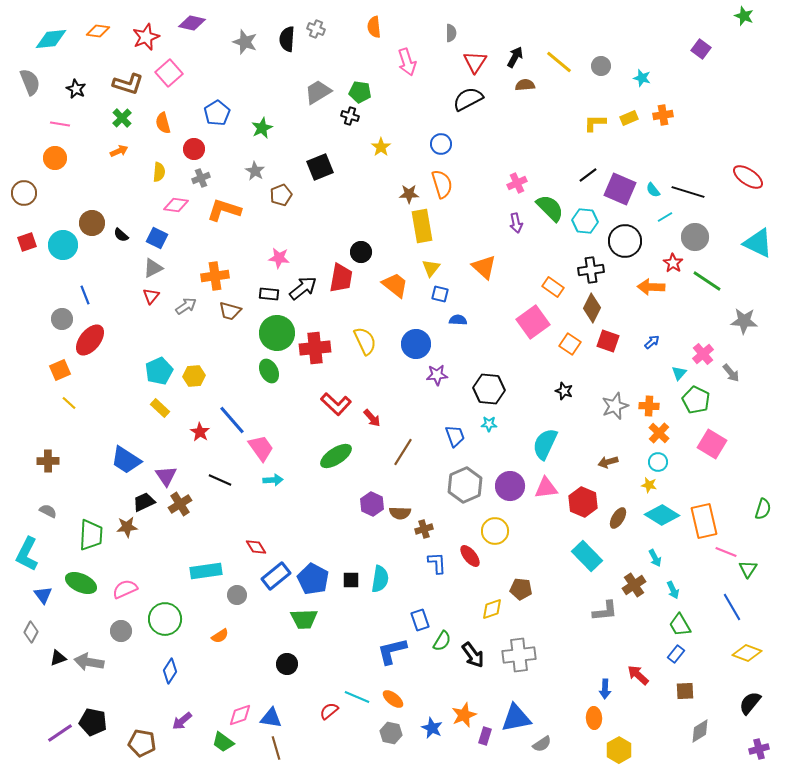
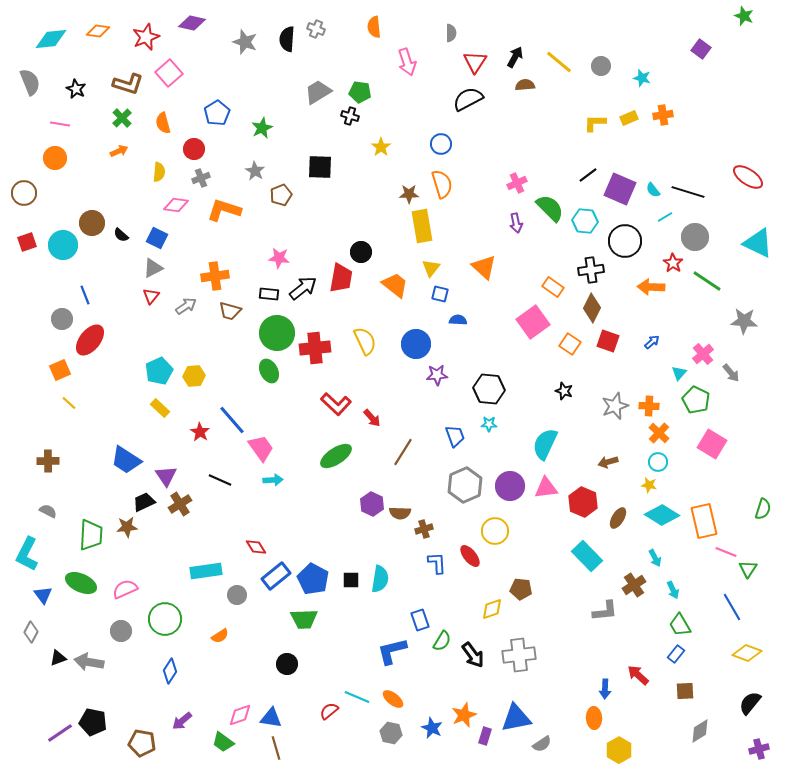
black square at (320, 167): rotated 24 degrees clockwise
